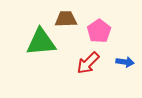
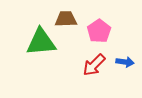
red arrow: moved 6 px right, 2 px down
